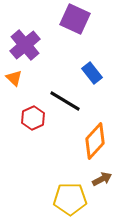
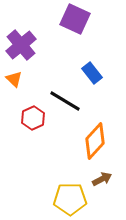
purple cross: moved 4 px left
orange triangle: moved 1 px down
